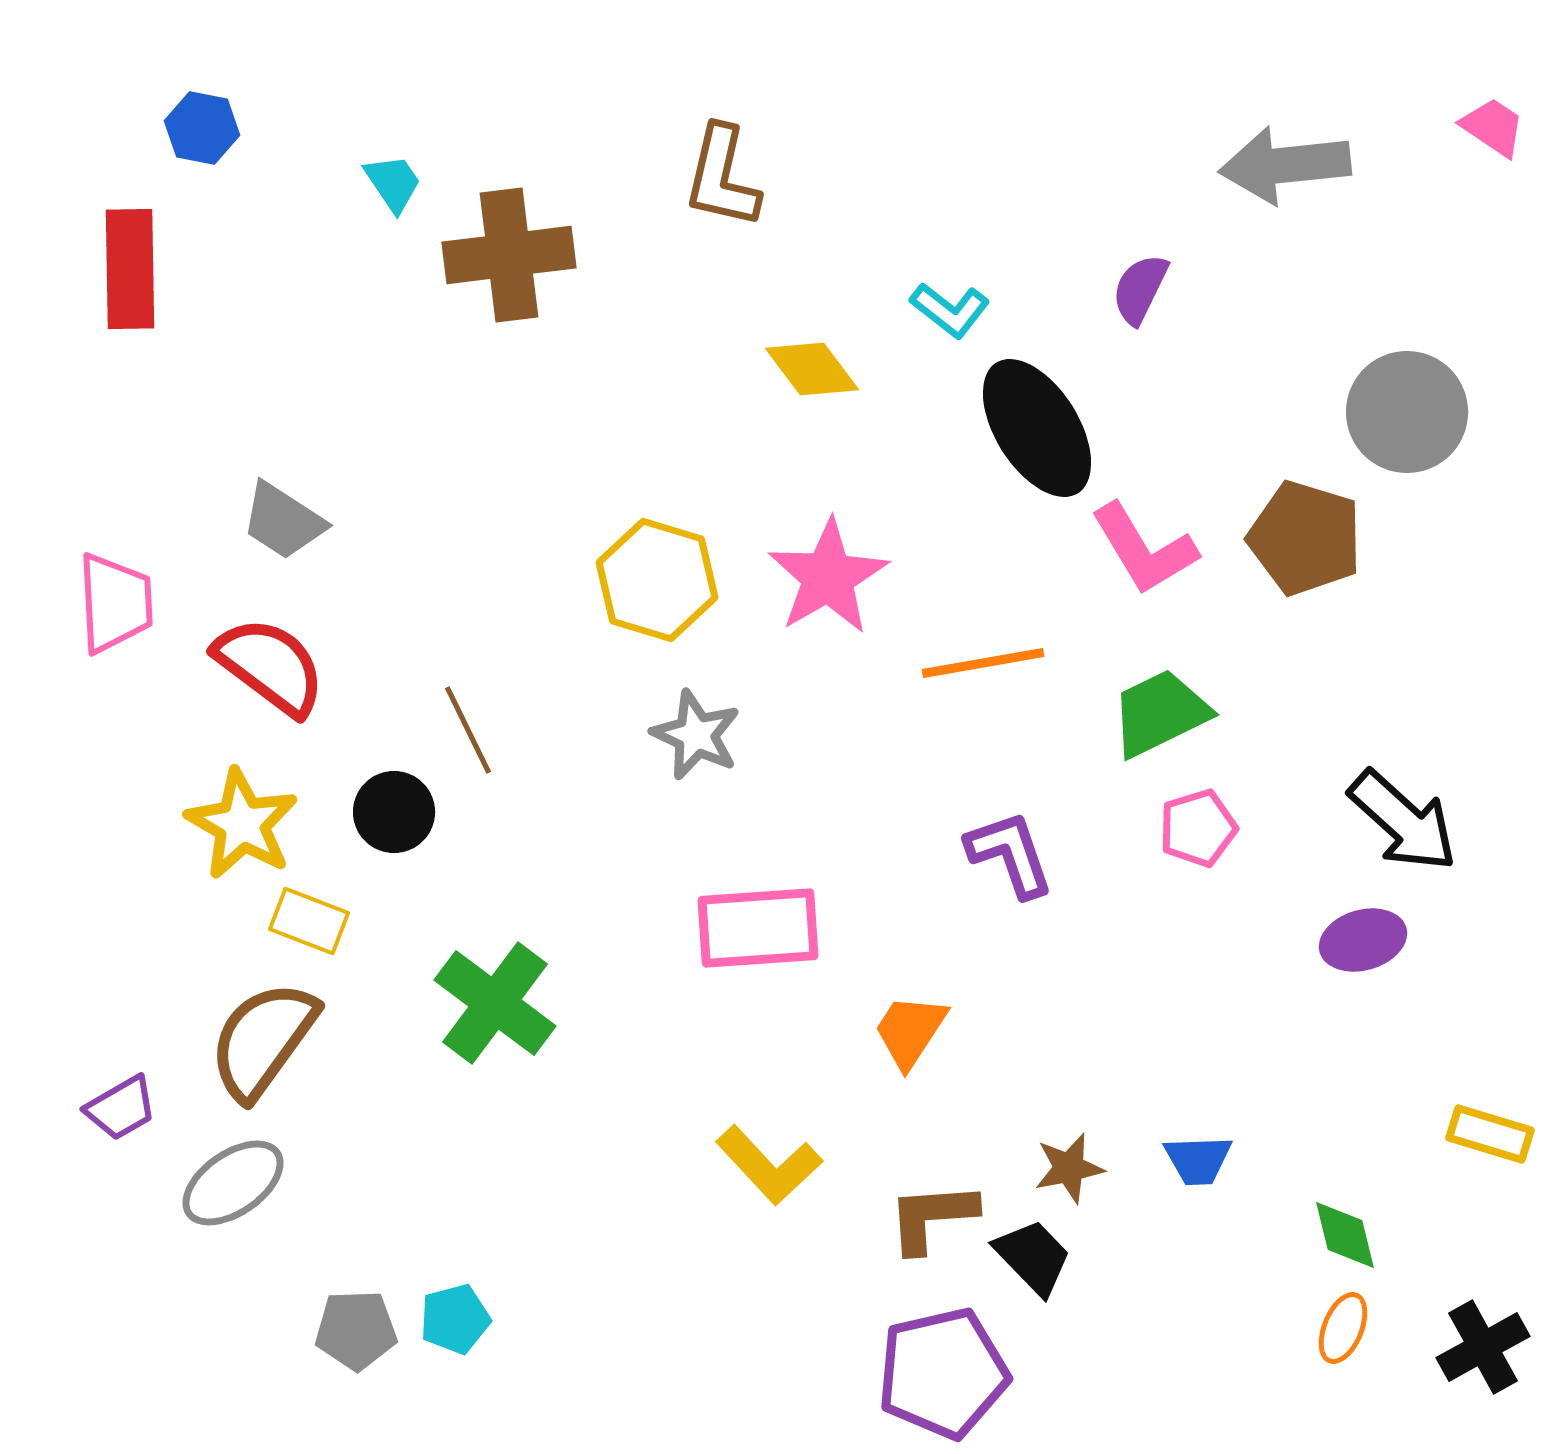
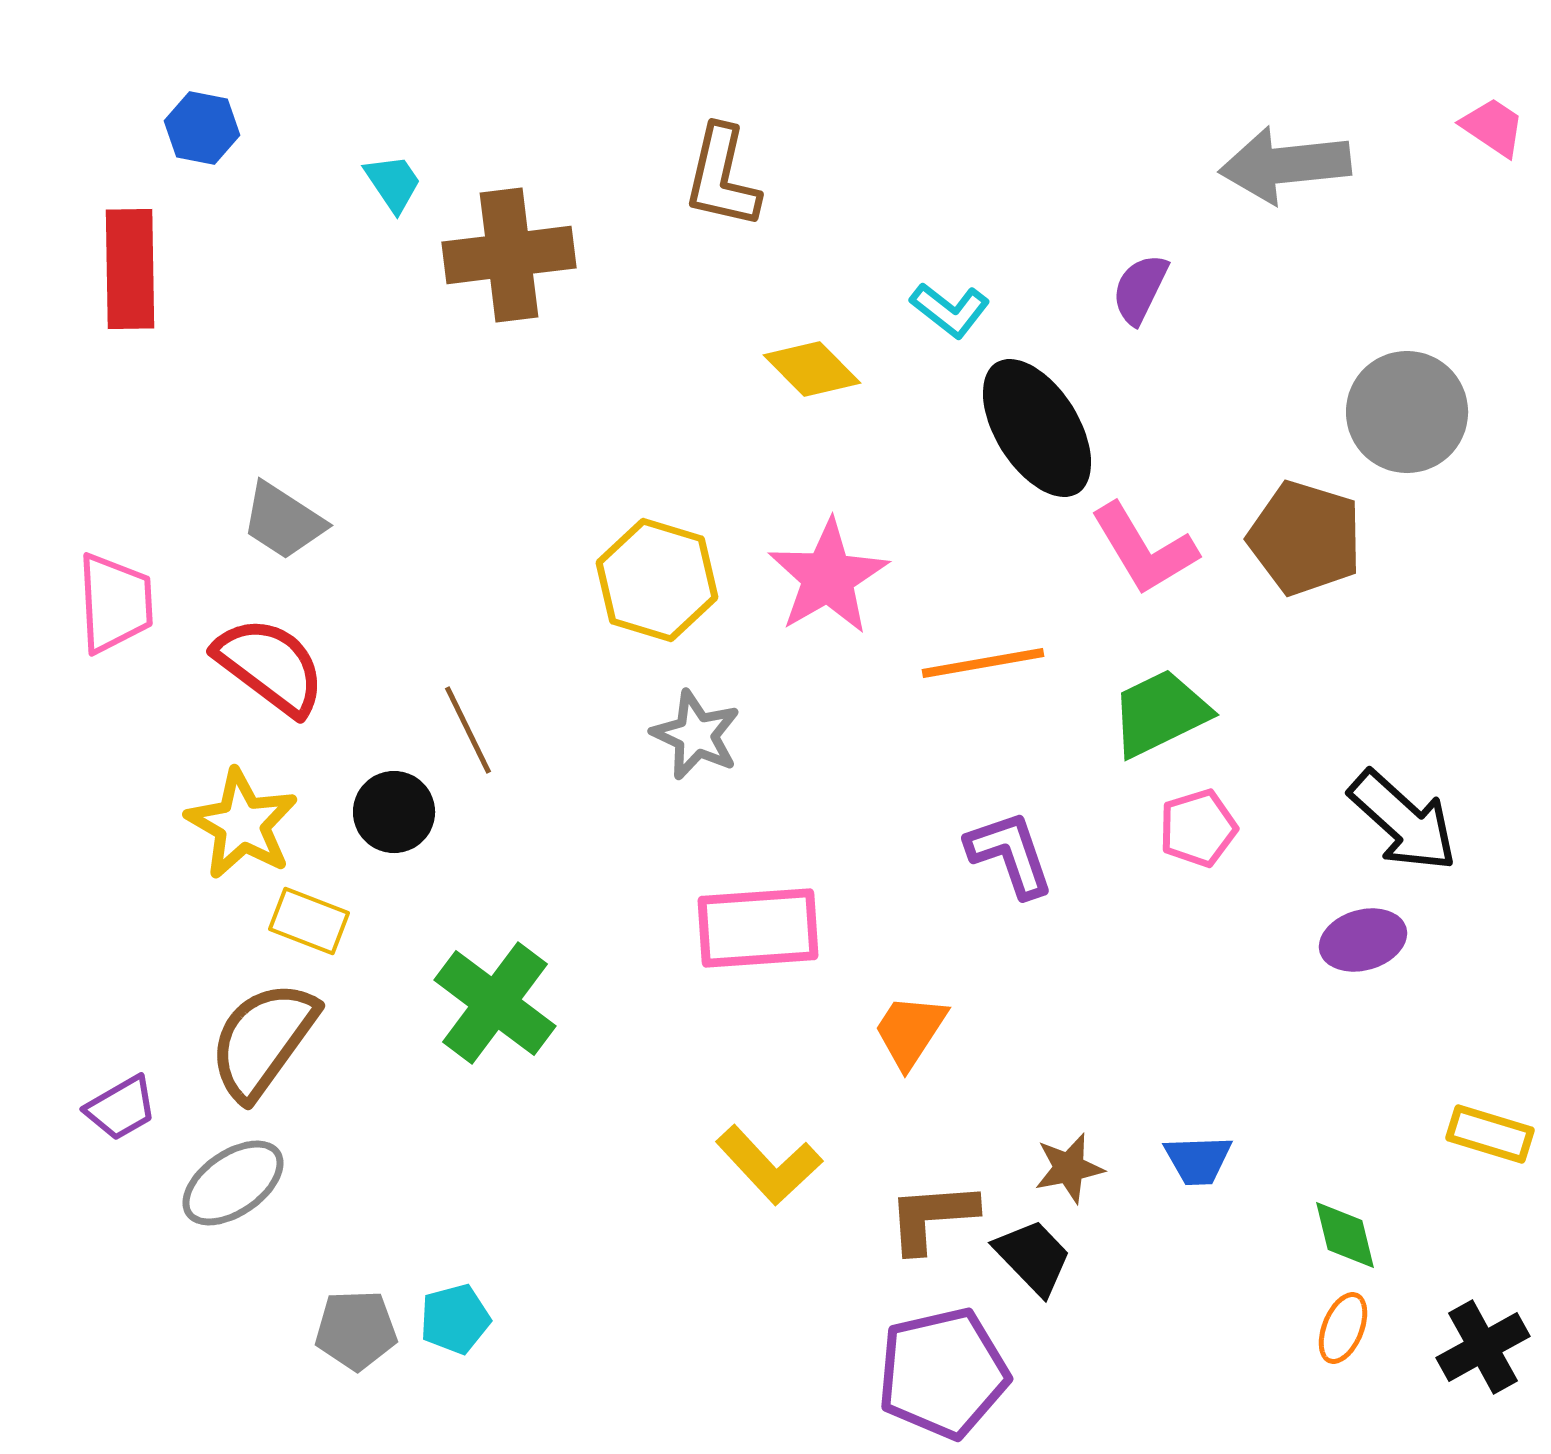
yellow diamond at (812, 369): rotated 8 degrees counterclockwise
